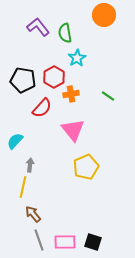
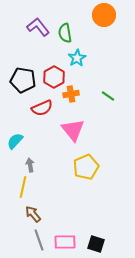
red semicircle: rotated 25 degrees clockwise
gray arrow: rotated 16 degrees counterclockwise
black square: moved 3 px right, 2 px down
